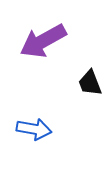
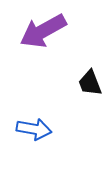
purple arrow: moved 10 px up
